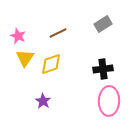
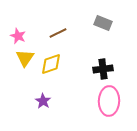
gray rectangle: moved 1 px up; rotated 54 degrees clockwise
